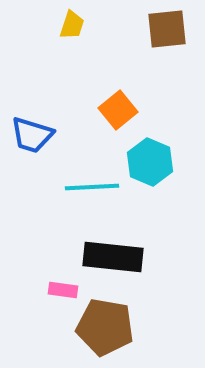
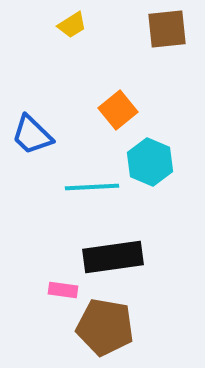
yellow trapezoid: rotated 40 degrees clockwise
blue trapezoid: rotated 27 degrees clockwise
black rectangle: rotated 14 degrees counterclockwise
